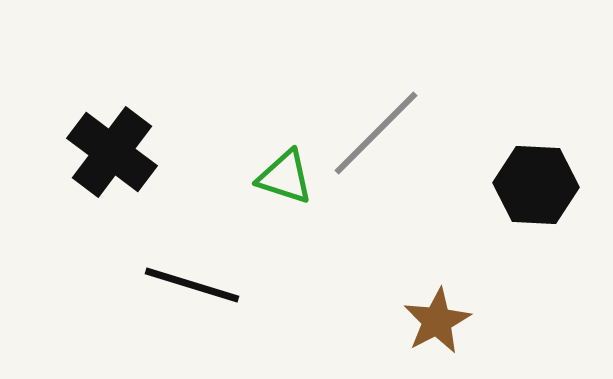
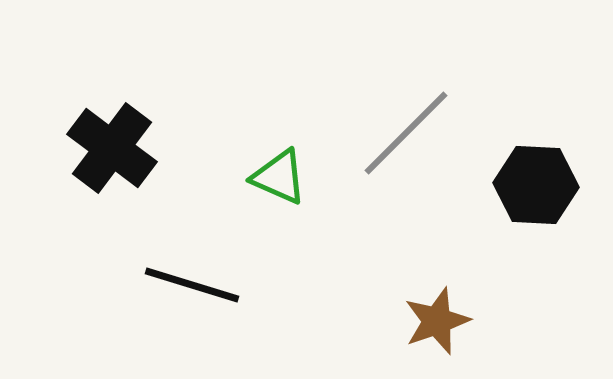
gray line: moved 30 px right
black cross: moved 4 px up
green triangle: moved 6 px left; rotated 6 degrees clockwise
brown star: rotated 8 degrees clockwise
